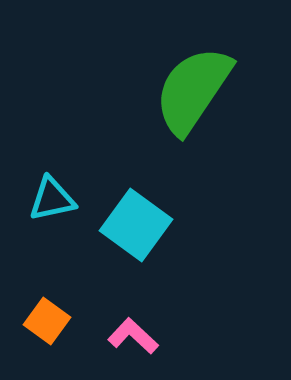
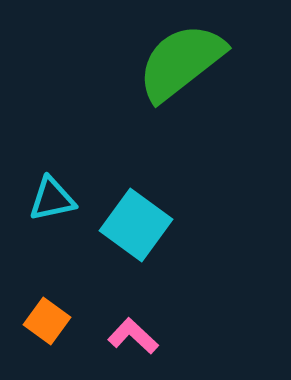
green semicircle: moved 12 px left, 28 px up; rotated 18 degrees clockwise
